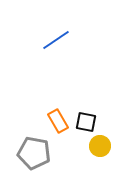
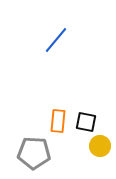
blue line: rotated 16 degrees counterclockwise
orange rectangle: rotated 35 degrees clockwise
gray pentagon: rotated 8 degrees counterclockwise
